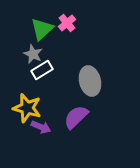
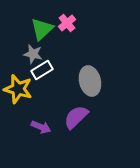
gray star: rotated 12 degrees counterclockwise
yellow star: moved 9 px left, 19 px up
